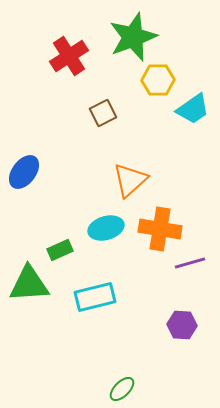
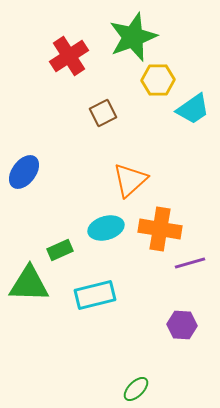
green triangle: rotated 6 degrees clockwise
cyan rectangle: moved 2 px up
green ellipse: moved 14 px right
